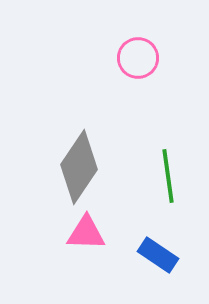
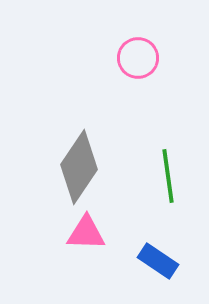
blue rectangle: moved 6 px down
